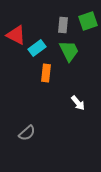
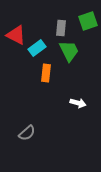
gray rectangle: moved 2 px left, 3 px down
white arrow: rotated 35 degrees counterclockwise
